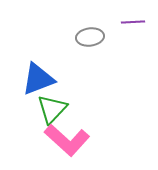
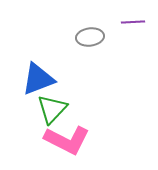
pink L-shape: rotated 15 degrees counterclockwise
